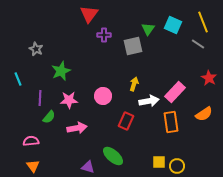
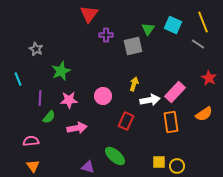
purple cross: moved 2 px right
white arrow: moved 1 px right, 1 px up
green ellipse: moved 2 px right
